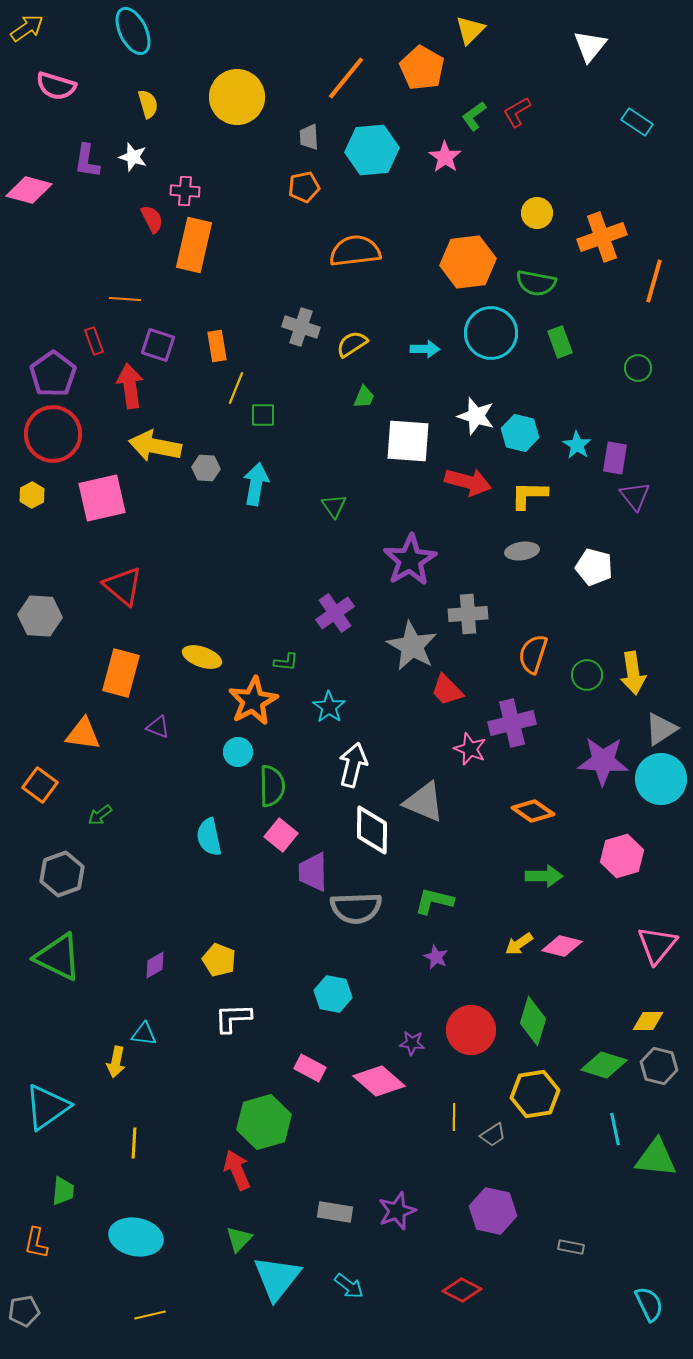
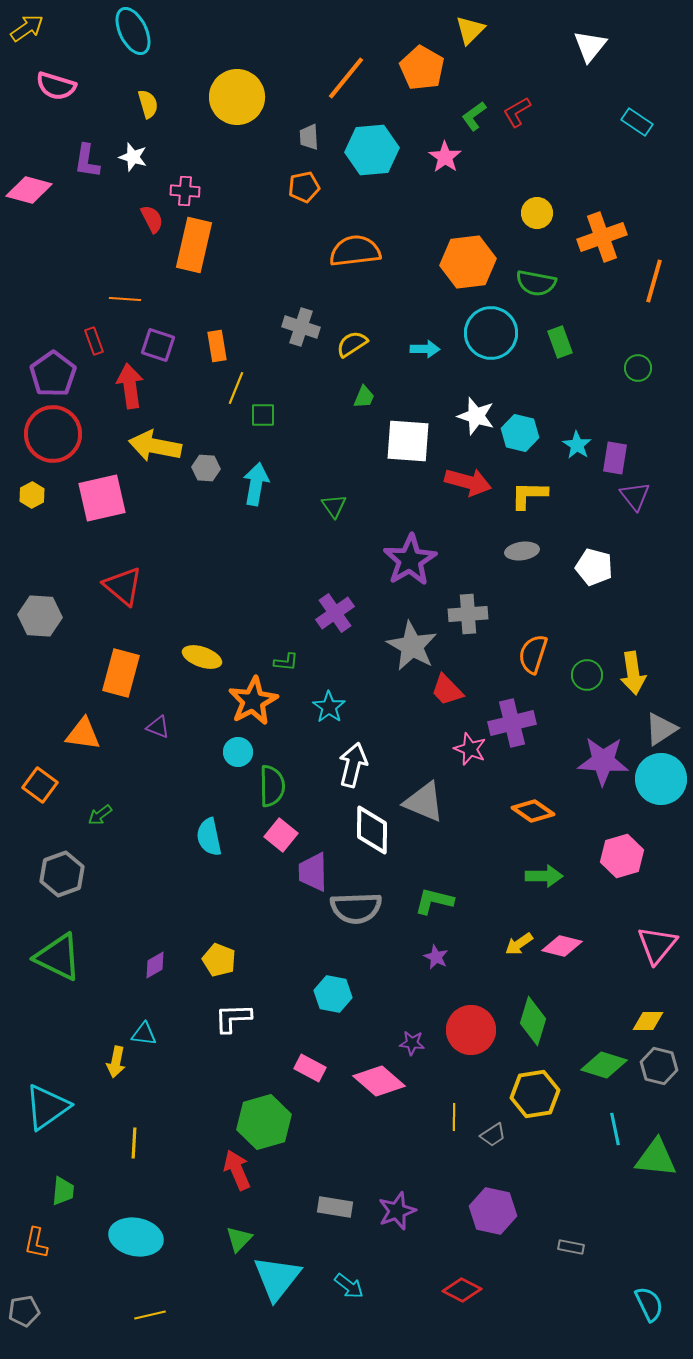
gray rectangle at (335, 1212): moved 5 px up
